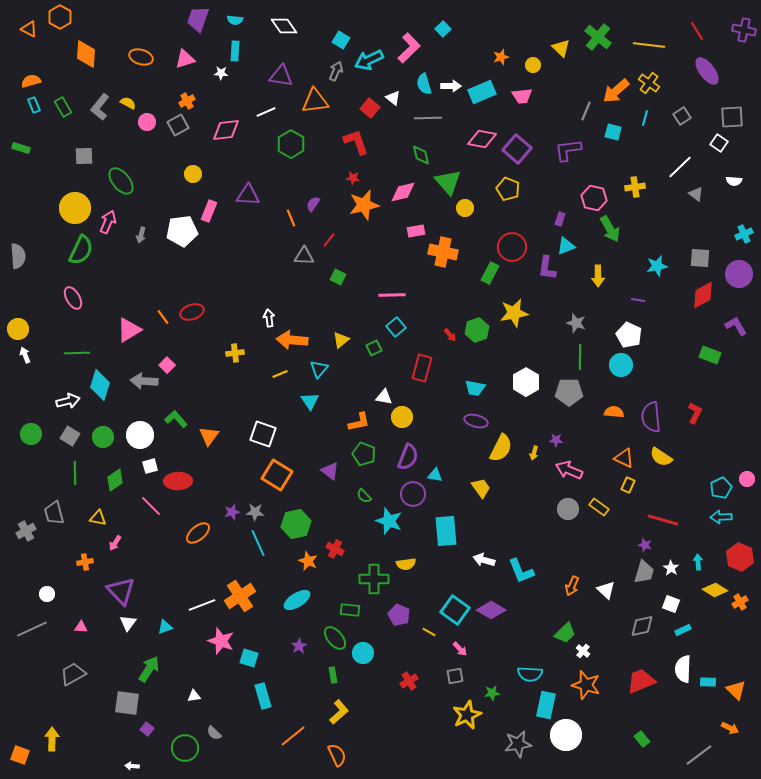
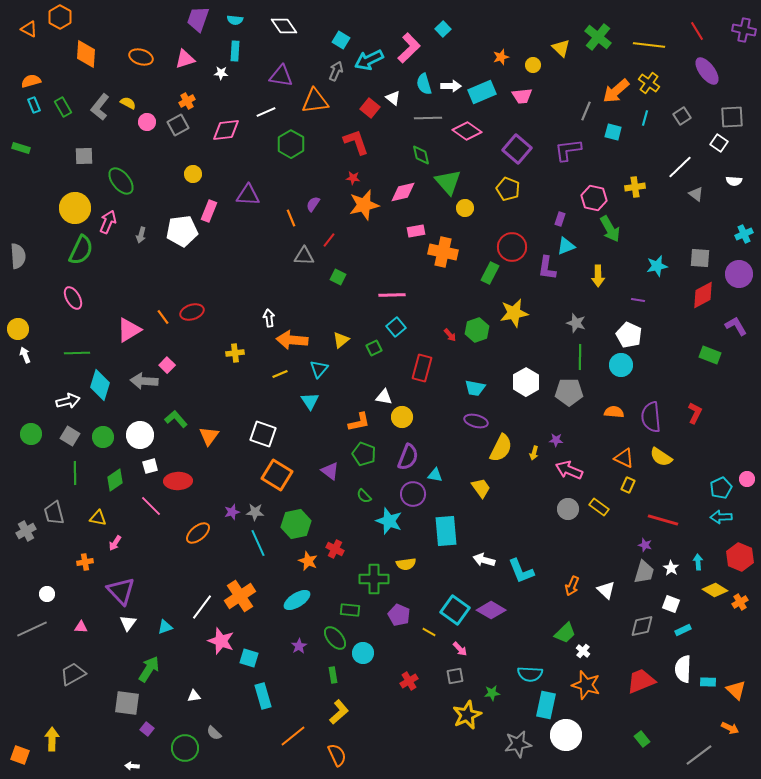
pink diamond at (482, 139): moved 15 px left, 8 px up; rotated 24 degrees clockwise
white line at (202, 605): moved 2 px down; rotated 32 degrees counterclockwise
